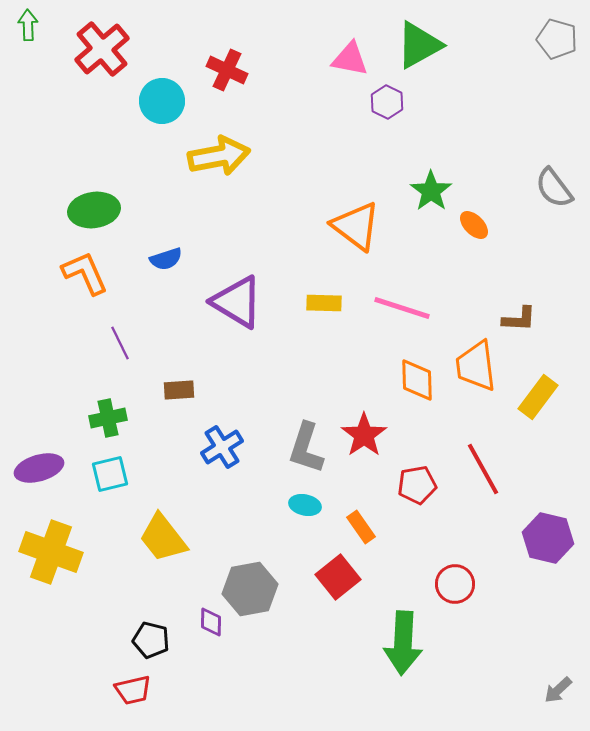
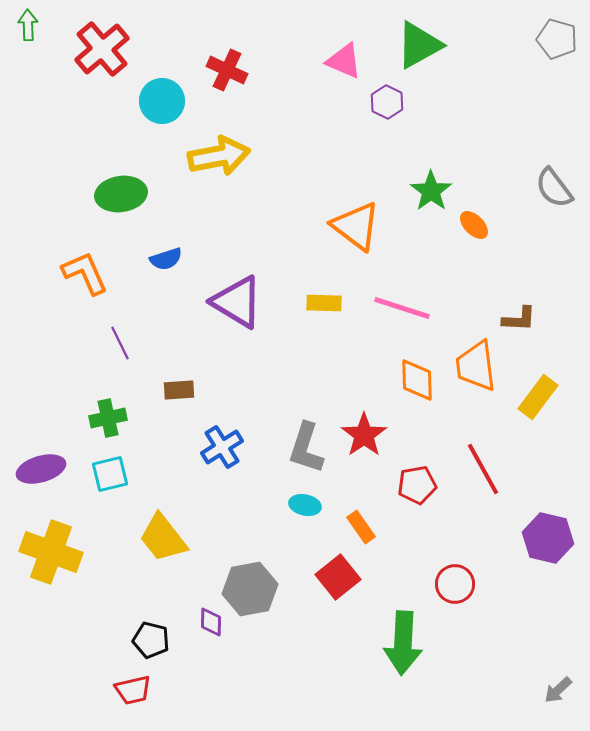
pink triangle at (350, 59): moved 6 px left, 2 px down; rotated 12 degrees clockwise
green ellipse at (94, 210): moved 27 px right, 16 px up
purple ellipse at (39, 468): moved 2 px right, 1 px down
